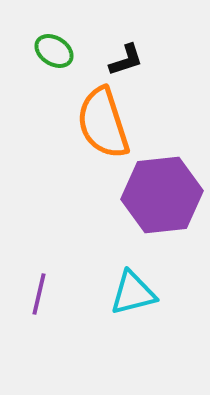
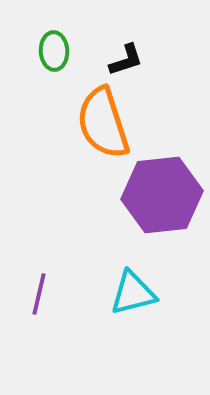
green ellipse: rotated 54 degrees clockwise
